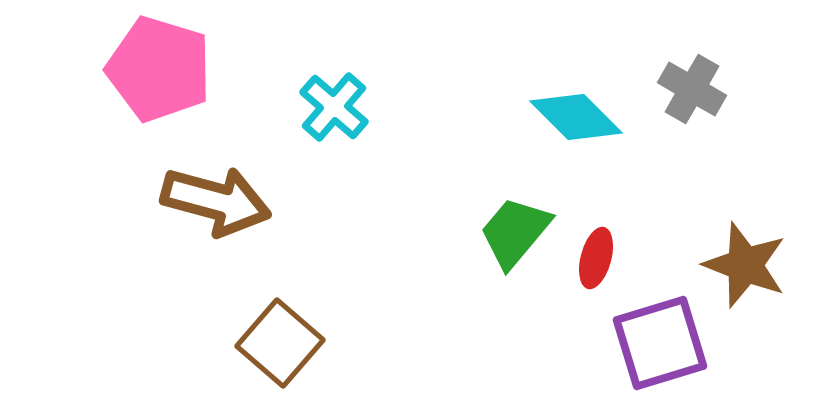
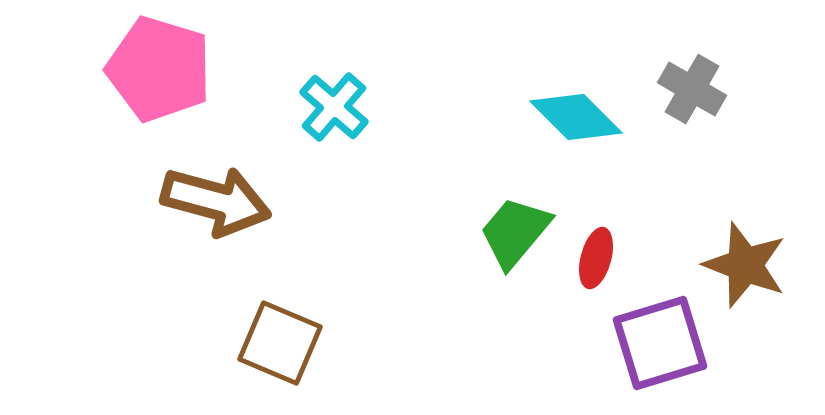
brown square: rotated 18 degrees counterclockwise
